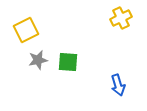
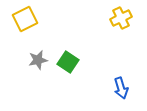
yellow square: moved 1 px left, 11 px up
green square: rotated 30 degrees clockwise
blue arrow: moved 3 px right, 3 px down
